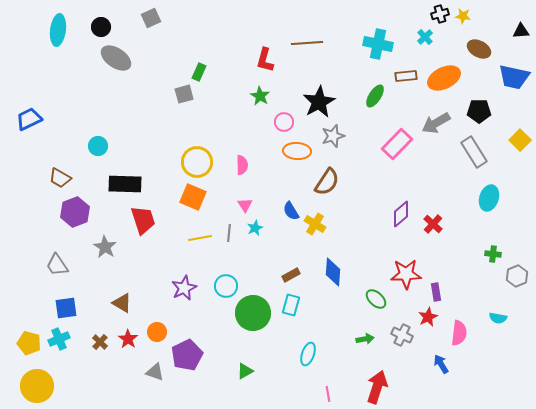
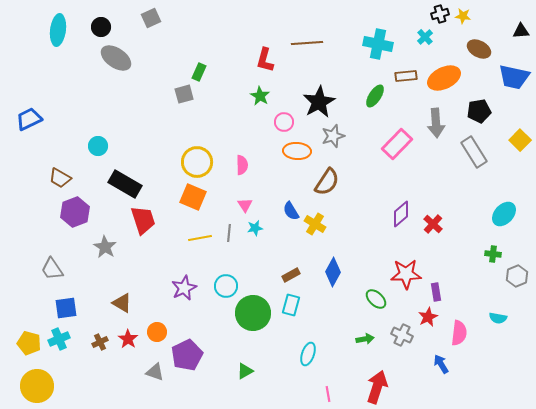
black pentagon at (479, 111): rotated 10 degrees counterclockwise
gray arrow at (436, 123): rotated 64 degrees counterclockwise
black rectangle at (125, 184): rotated 28 degrees clockwise
cyan ellipse at (489, 198): moved 15 px right, 16 px down; rotated 25 degrees clockwise
cyan star at (255, 228): rotated 14 degrees clockwise
gray trapezoid at (57, 265): moved 5 px left, 4 px down
blue diamond at (333, 272): rotated 24 degrees clockwise
brown cross at (100, 342): rotated 21 degrees clockwise
